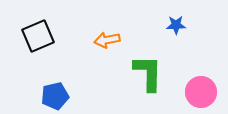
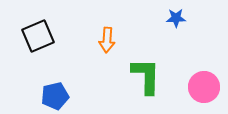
blue star: moved 7 px up
orange arrow: rotated 75 degrees counterclockwise
green L-shape: moved 2 px left, 3 px down
pink circle: moved 3 px right, 5 px up
